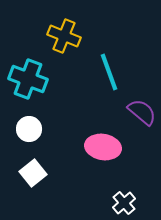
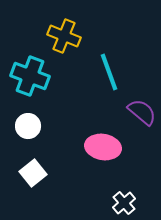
cyan cross: moved 2 px right, 3 px up
white circle: moved 1 px left, 3 px up
